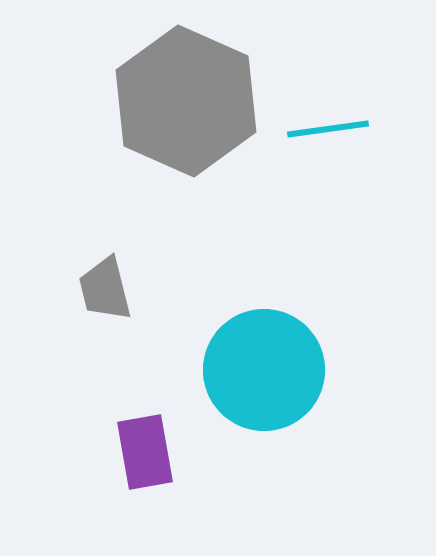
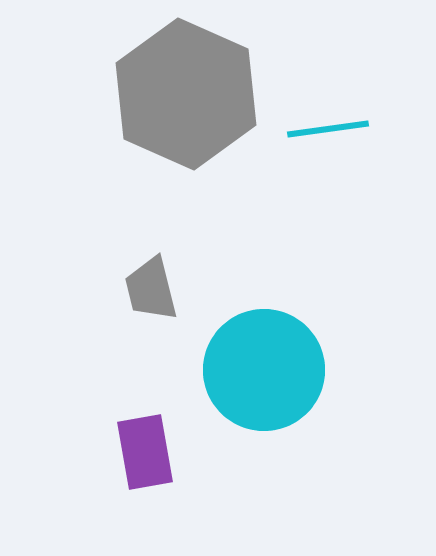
gray hexagon: moved 7 px up
gray trapezoid: moved 46 px right
